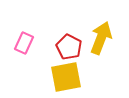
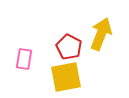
yellow arrow: moved 4 px up
pink rectangle: moved 16 px down; rotated 15 degrees counterclockwise
